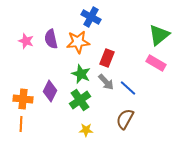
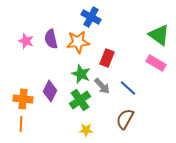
green triangle: rotated 45 degrees counterclockwise
gray arrow: moved 4 px left, 4 px down
